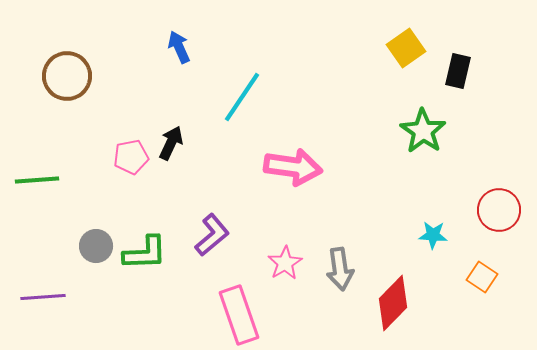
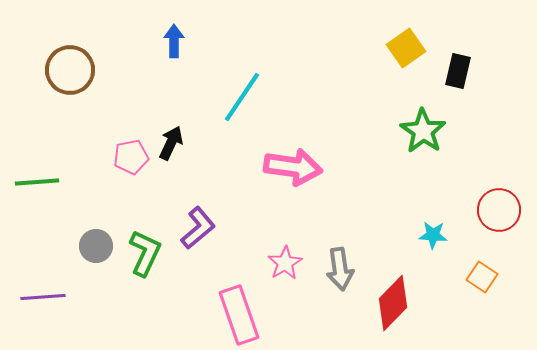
blue arrow: moved 5 px left, 6 px up; rotated 24 degrees clockwise
brown circle: moved 3 px right, 6 px up
green line: moved 2 px down
purple L-shape: moved 14 px left, 7 px up
green L-shape: rotated 63 degrees counterclockwise
